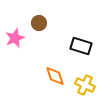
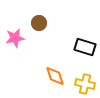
pink star: rotated 12 degrees clockwise
black rectangle: moved 4 px right, 1 px down
yellow cross: moved 1 px up; rotated 12 degrees counterclockwise
